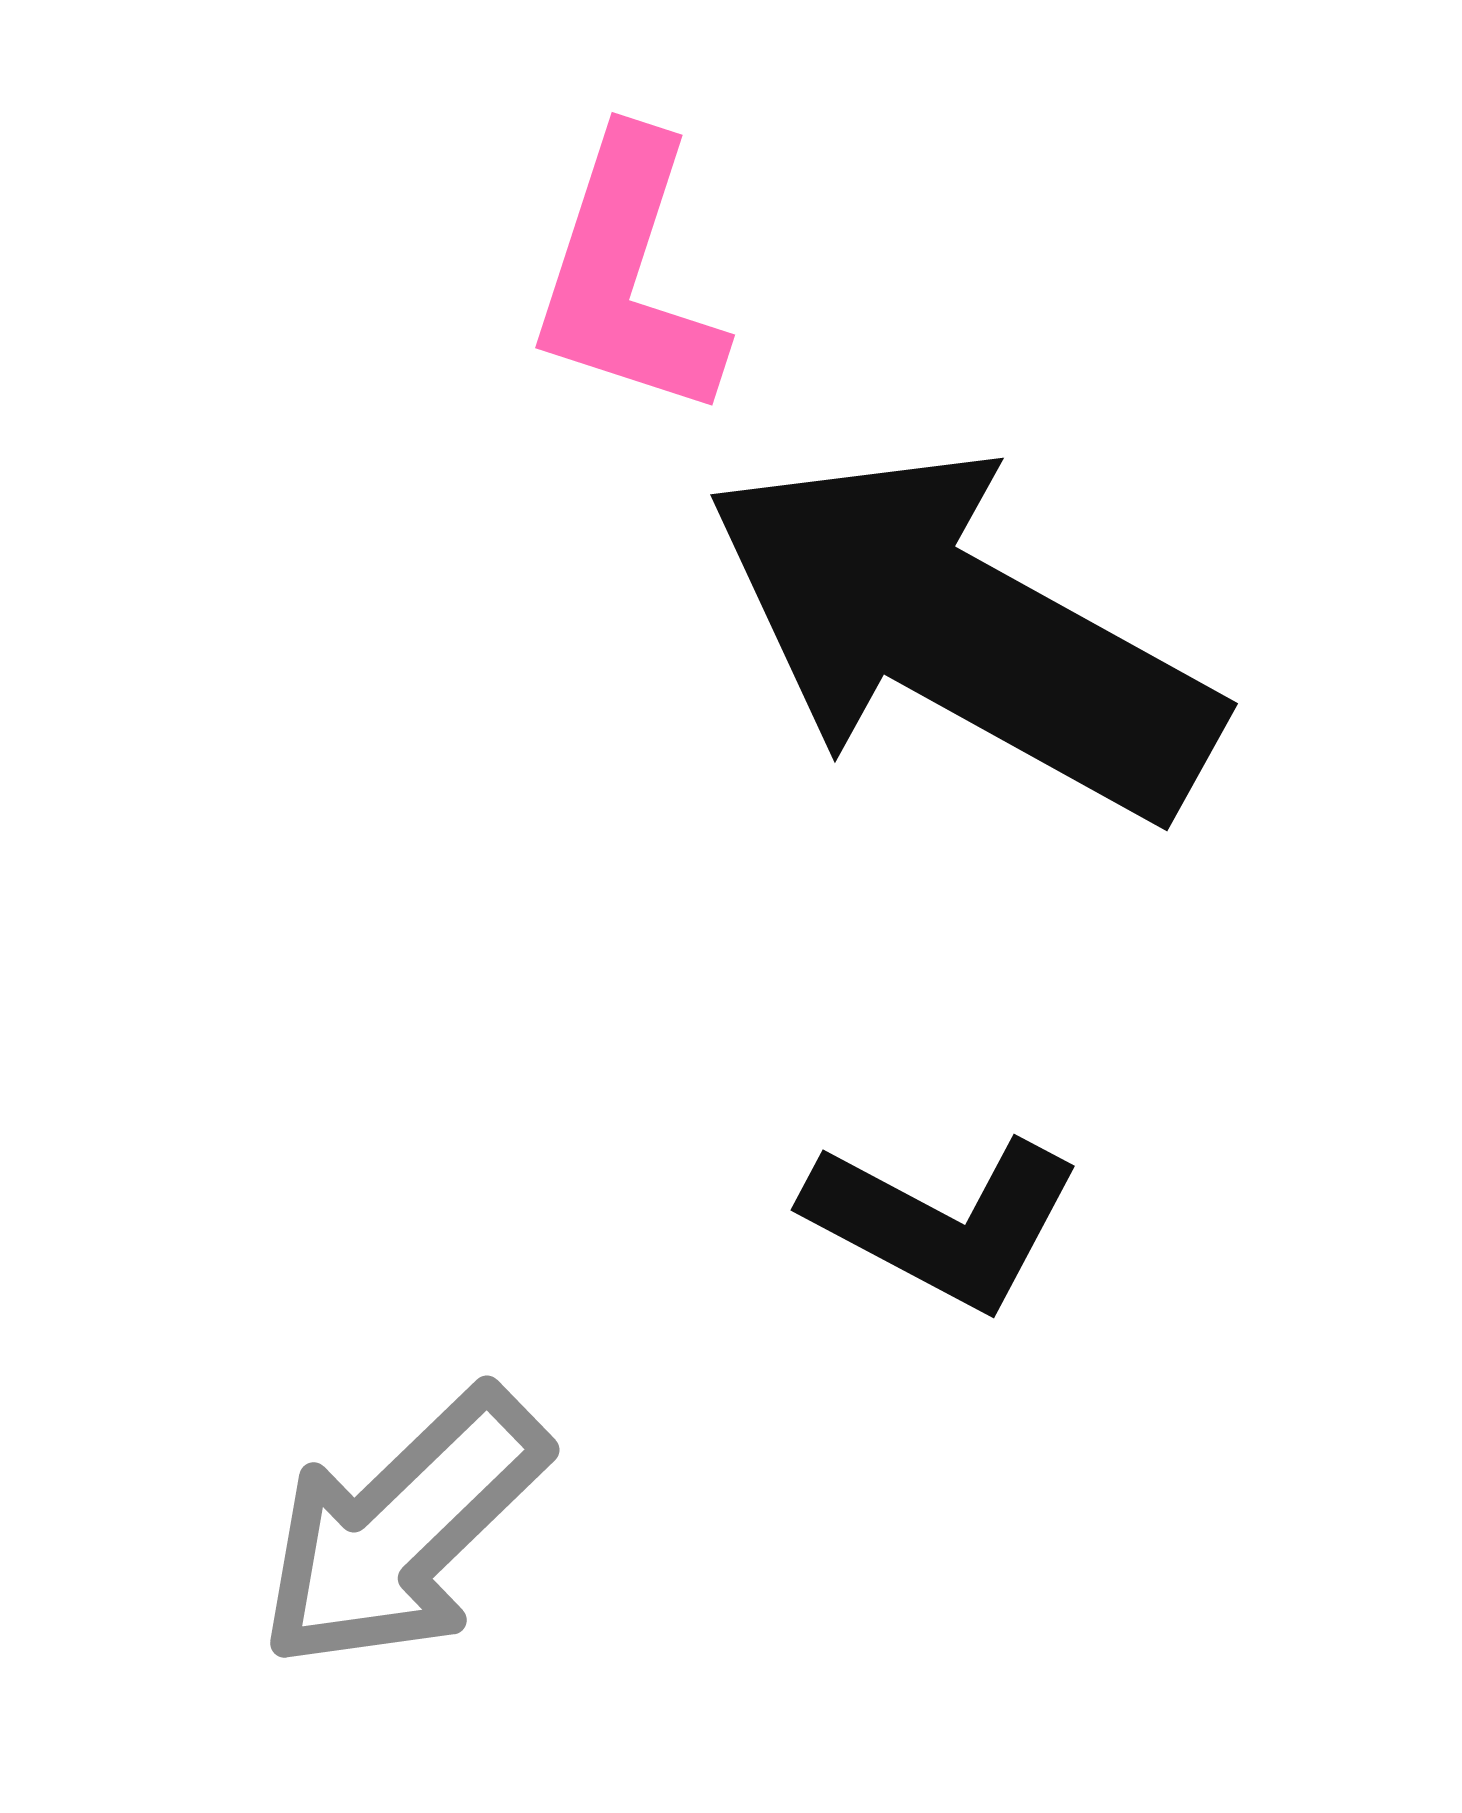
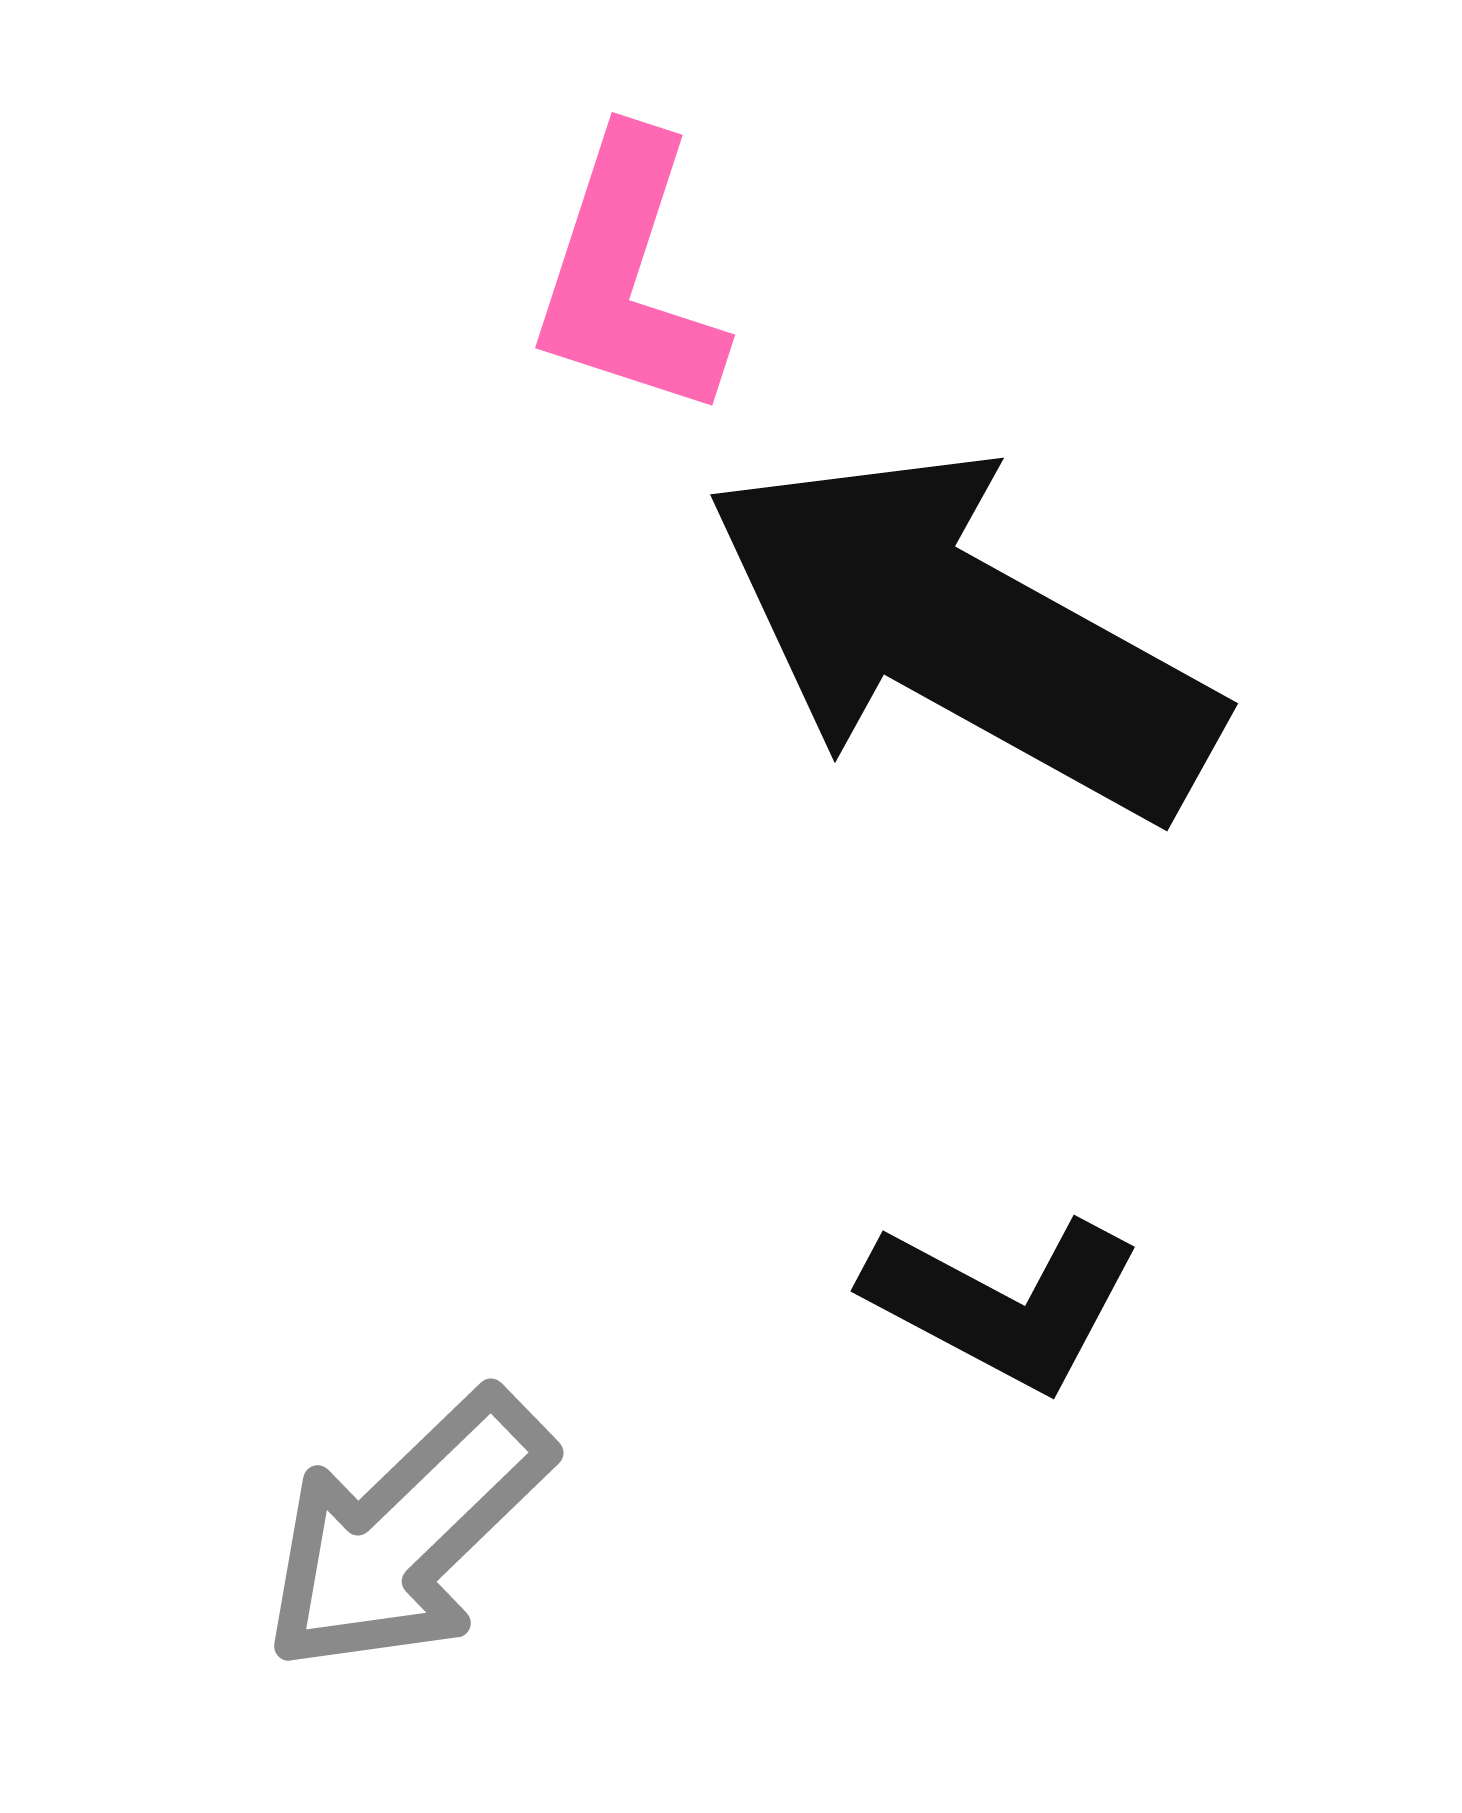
black L-shape: moved 60 px right, 81 px down
gray arrow: moved 4 px right, 3 px down
